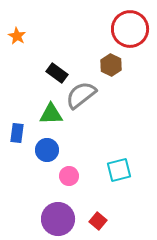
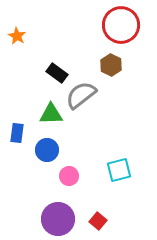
red circle: moved 9 px left, 4 px up
